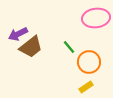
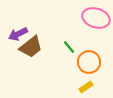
pink ellipse: rotated 24 degrees clockwise
